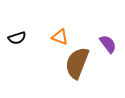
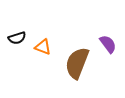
orange triangle: moved 17 px left, 10 px down
